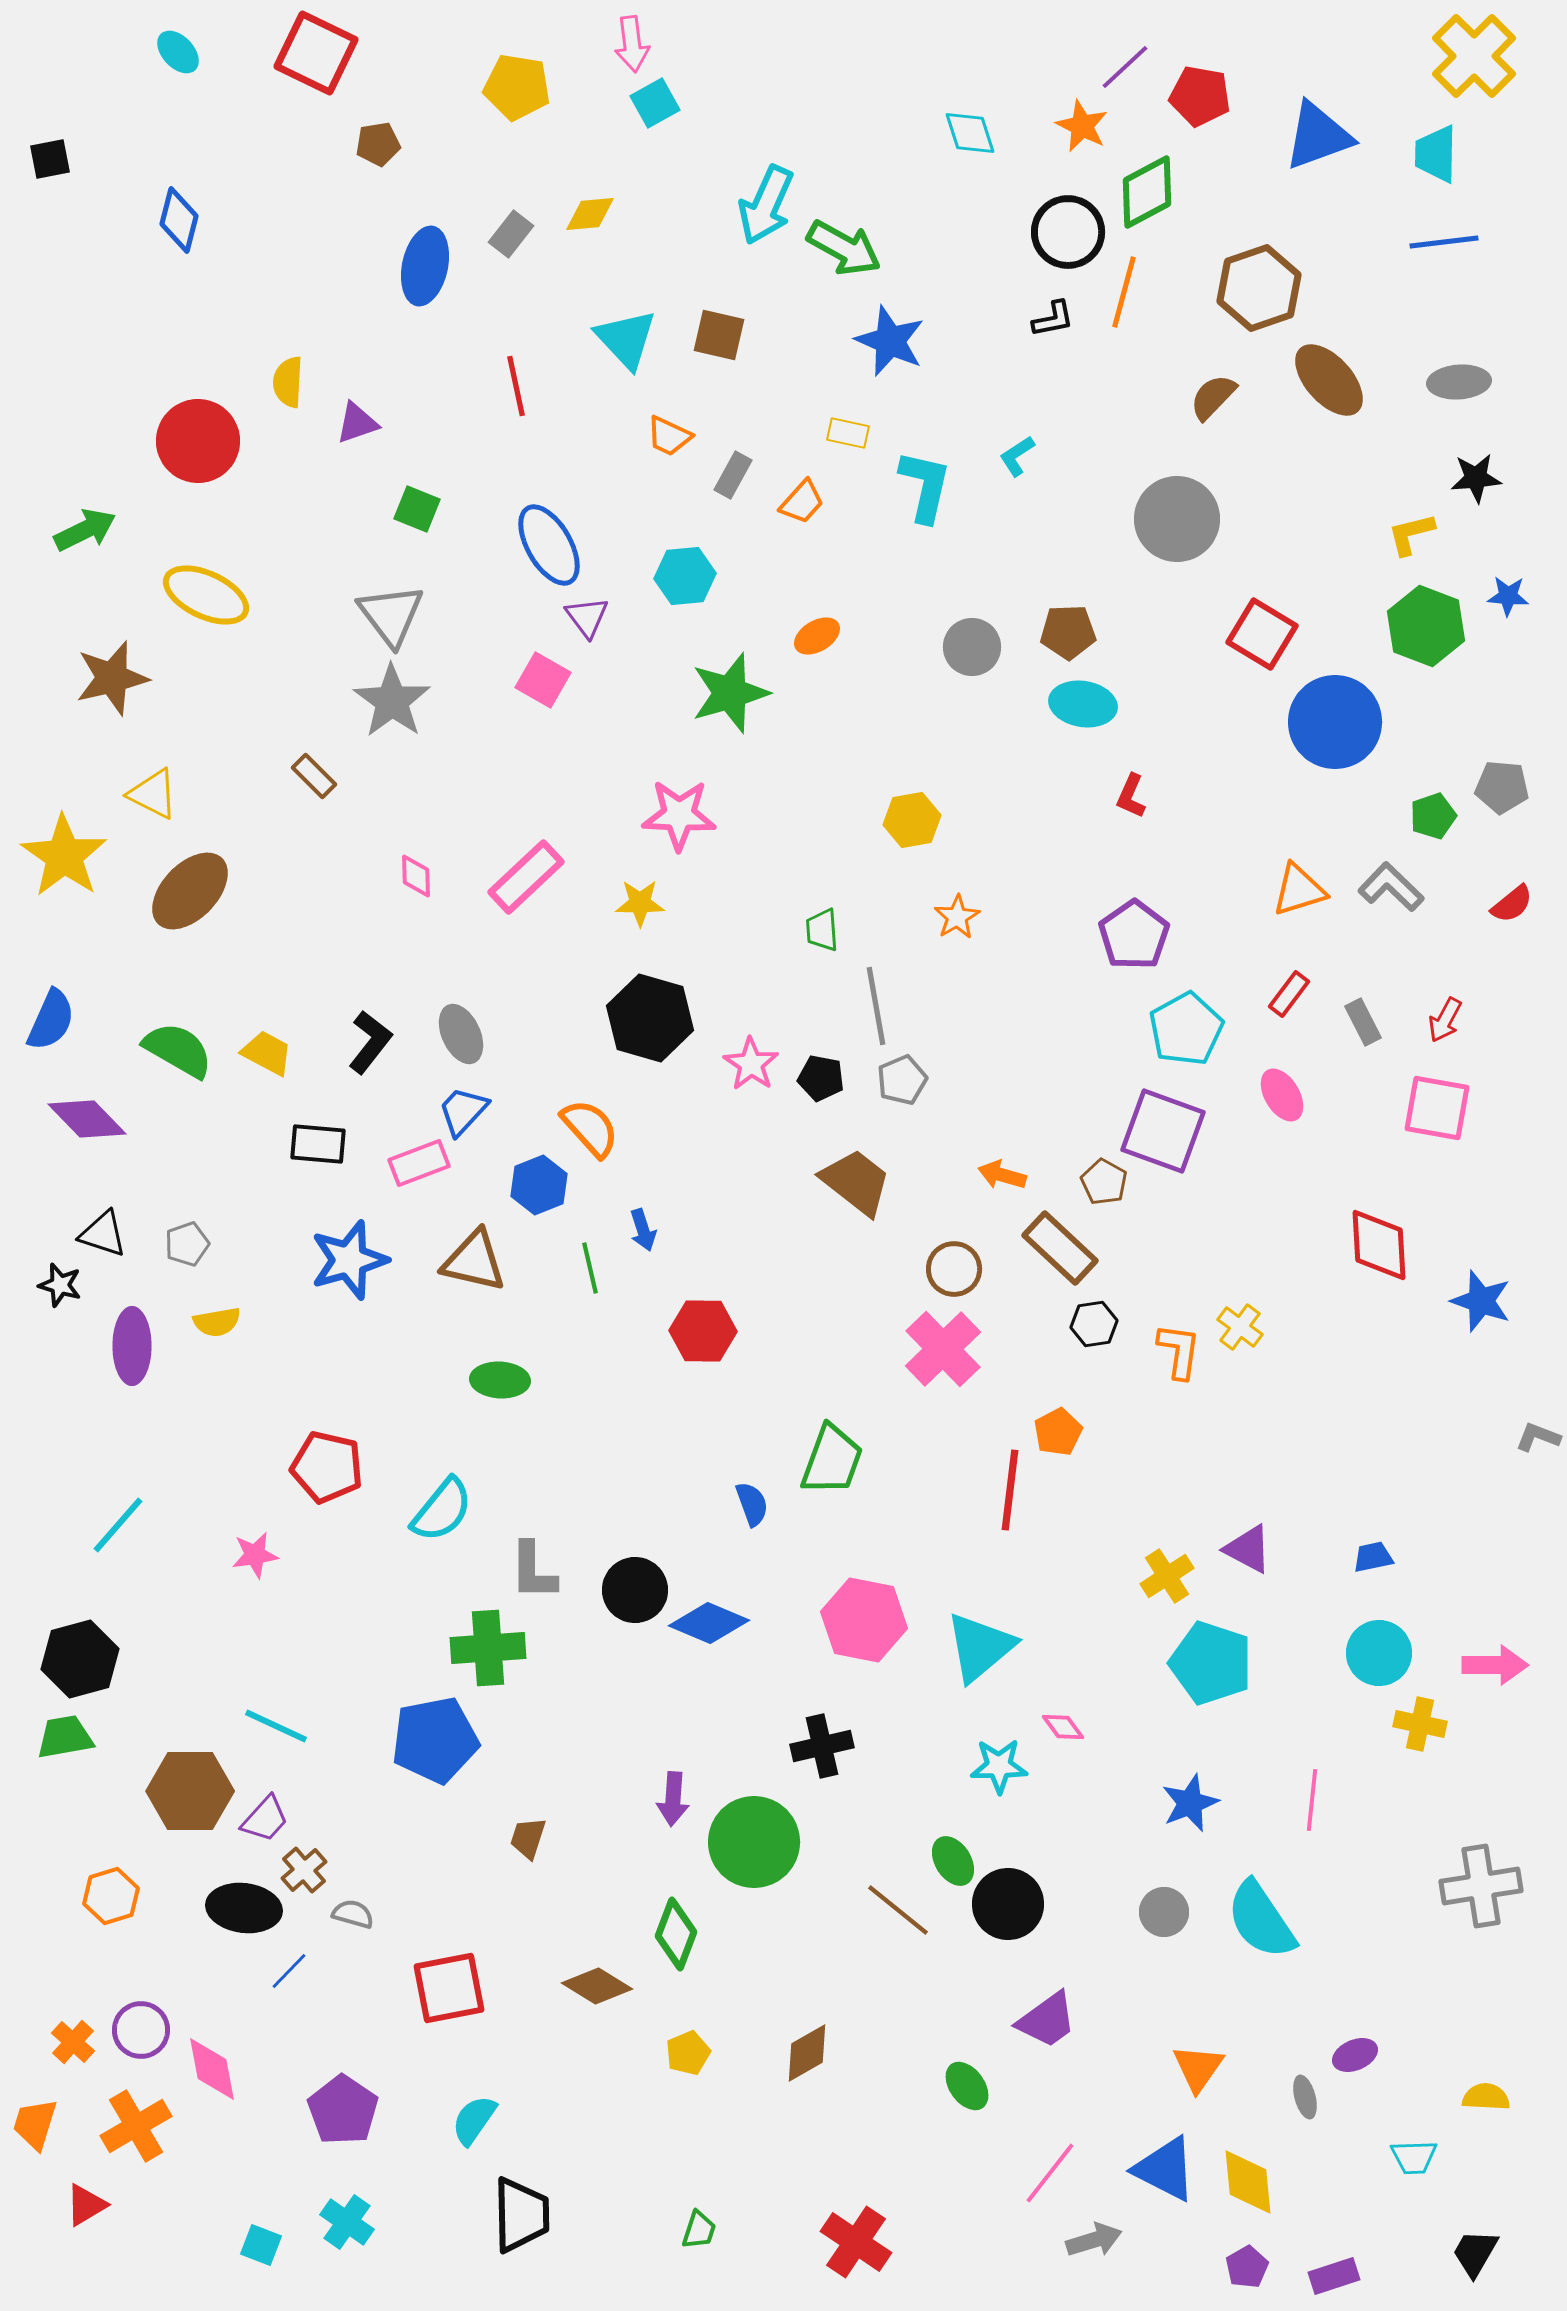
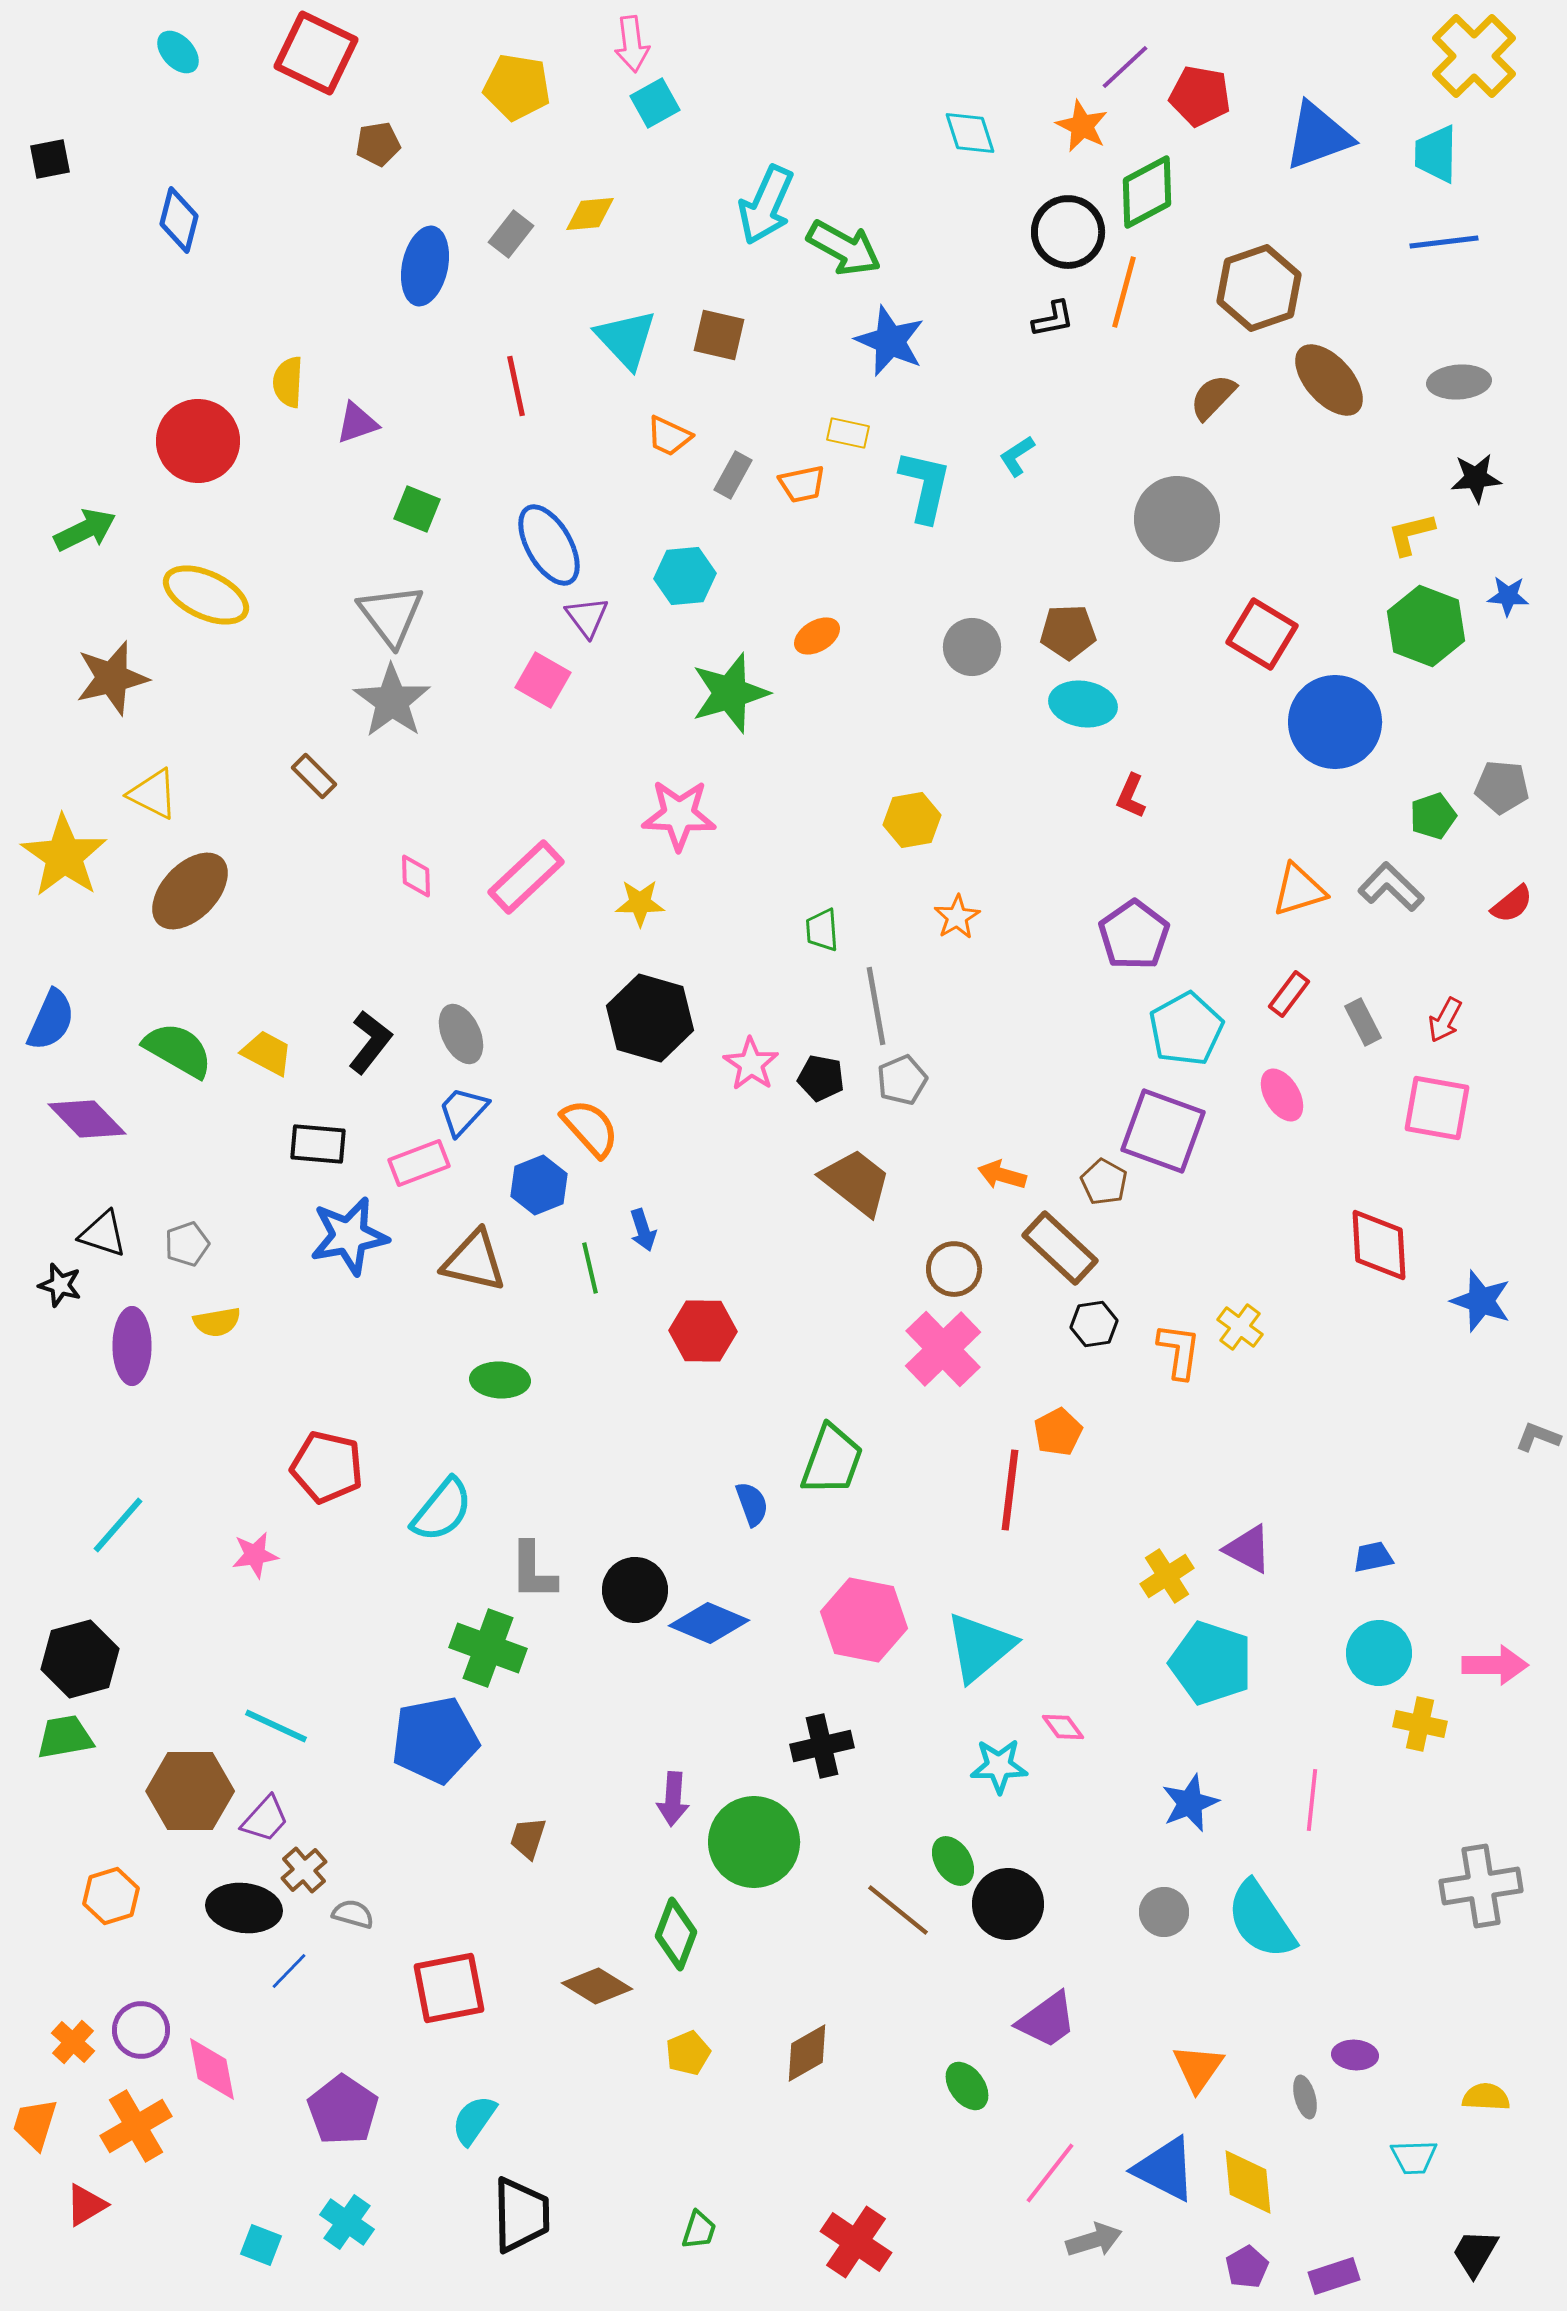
orange trapezoid at (802, 502): moved 18 px up; rotated 36 degrees clockwise
blue star at (349, 1260): moved 24 px up; rotated 6 degrees clockwise
green cross at (488, 1648): rotated 24 degrees clockwise
purple ellipse at (1355, 2055): rotated 27 degrees clockwise
